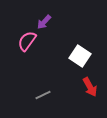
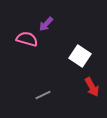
purple arrow: moved 2 px right, 2 px down
pink semicircle: moved 2 px up; rotated 70 degrees clockwise
red arrow: moved 2 px right
